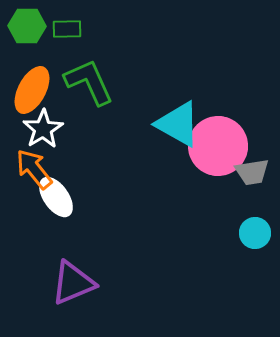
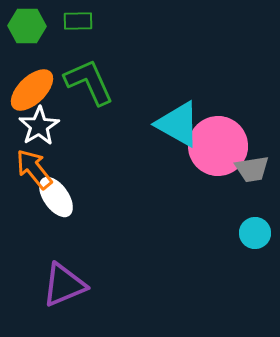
green rectangle: moved 11 px right, 8 px up
orange ellipse: rotated 18 degrees clockwise
white star: moved 4 px left, 3 px up
gray trapezoid: moved 3 px up
purple triangle: moved 9 px left, 2 px down
